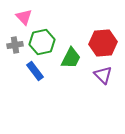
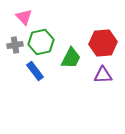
green hexagon: moved 1 px left
purple triangle: rotated 48 degrees counterclockwise
